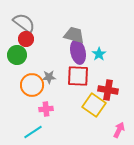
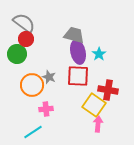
green circle: moved 1 px up
gray star: rotated 24 degrees clockwise
pink arrow: moved 21 px left, 6 px up; rotated 21 degrees counterclockwise
